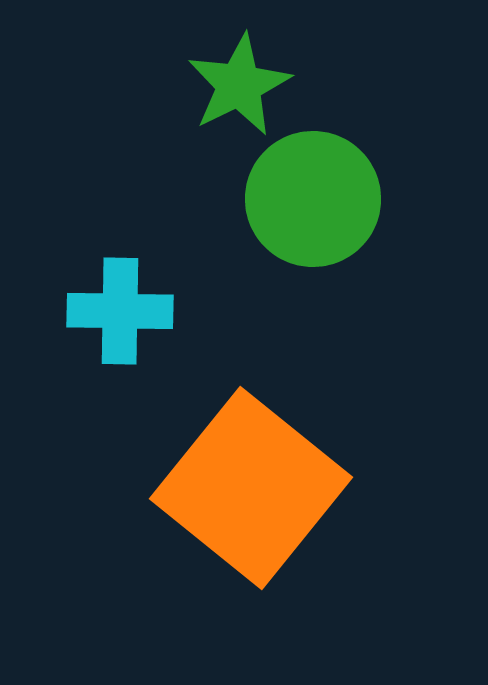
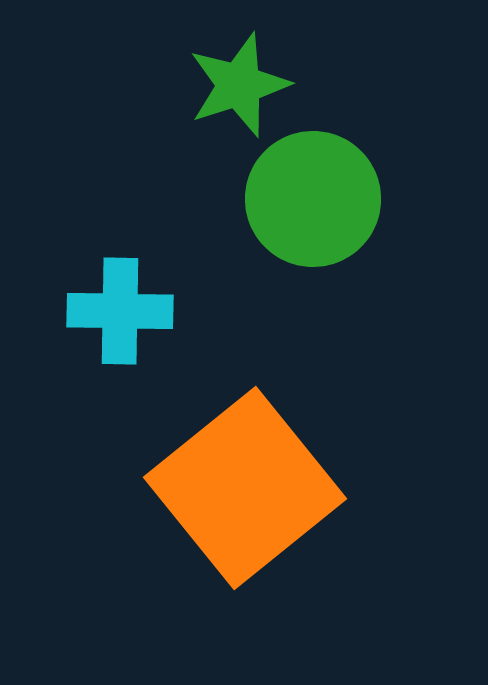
green star: rotated 8 degrees clockwise
orange square: moved 6 px left; rotated 12 degrees clockwise
